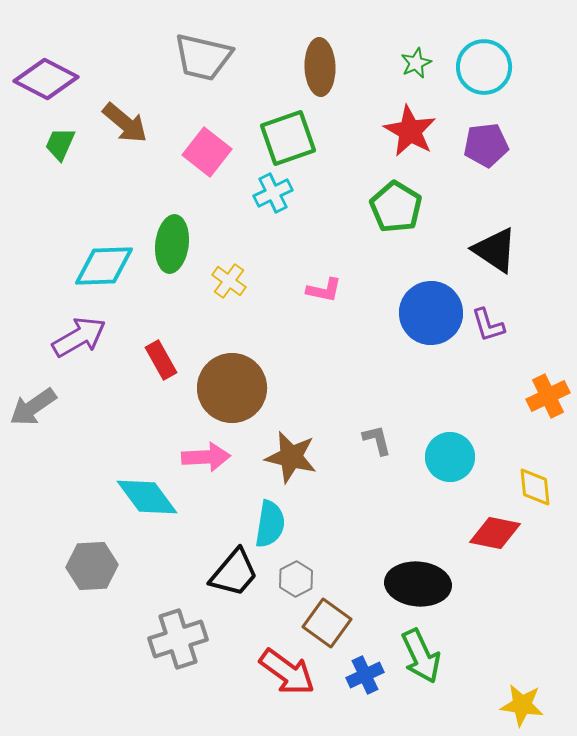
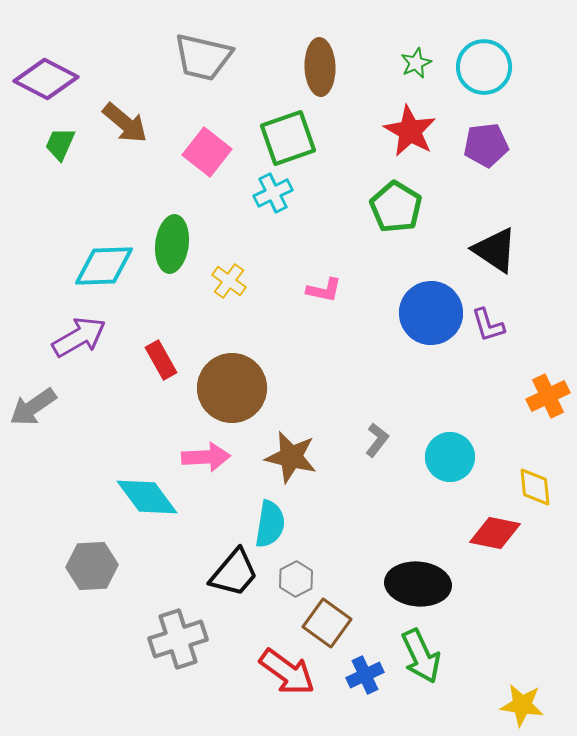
gray L-shape at (377, 440): rotated 52 degrees clockwise
